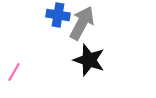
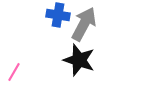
gray arrow: moved 2 px right, 1 px down
black star: moved 10 px left
